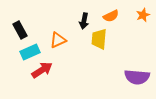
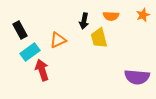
orange semicircle: rotated 28 degrees clockwise
yellow trapezoid: moved 1 px up; rotated 20 degrees counterclockwise
cyan rectangle: rotated 12 degrees counterclockwise
red arrow: rotated 75 degrees counterclockwise
